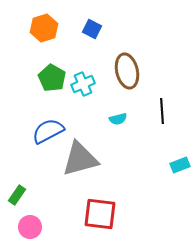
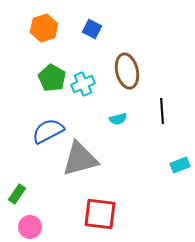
green rectangle: moved 1 px up
